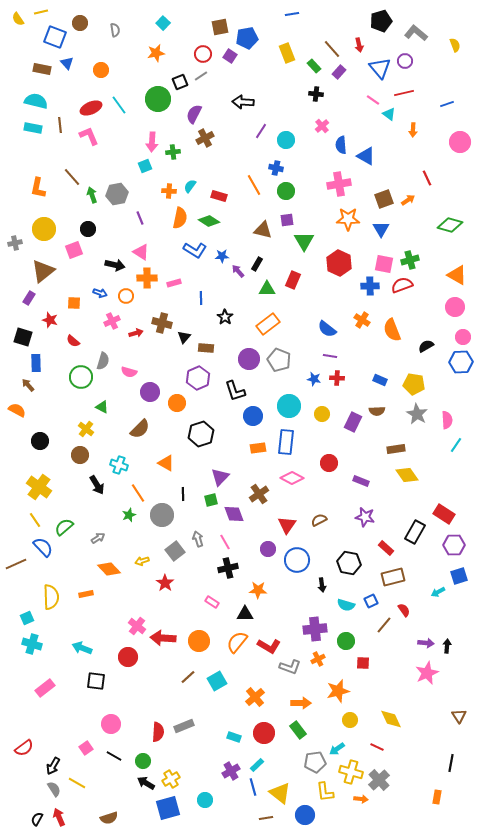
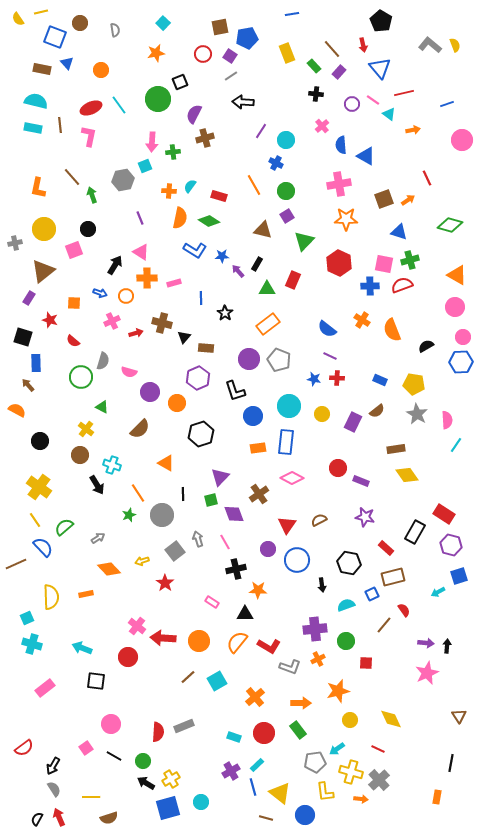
black pentagon at (381, 21): rotated 25 degrees counterclockwise
gray L-shape at (416, 33): moved 14 px right, 12 px down
red arrow at (359, 45): moved 4 px right
purple circle at (405, 61): moved 53 px left, 43 px down
gray line at (201, 76): moved 30 px right
orange arrow at (413, 130): rotated 104 degrees counterclockwise
pink L-shape at (89, 136): rotated 35 degrees clockwise
brown cross at (205, 138): rotated 12 degrees clockwise
pink circle at (460, 142): moved 2 px right, 2 px up
blue cross at (276, 168): moved 5 px up; rotated 16 degrees clockwise
gray hexagon at (117, 194): moved 6 px right, 14 px up
orange star at (348, 219): moved 2 px left
purple square at (287, 220): moved 4 px up; rotated 24 degrees counterclockwise
blue triangle at (381, 229): moved 18 px right, 3 px down; rotated 42 degrees counterclockwise
green triangle at (304, 241): rotated 15 degrees clockwise
black arrow at (115, 265): rotated 72 degrees counterclockwise
black star at (225, 317): moved 4 px up
purple line at (330, 356): rotated 16 degrees clockwise
brown semicircle at (377, 411): rotated 35 degrees counterclockwise
red circle at (329, 463): moved 9 px right, 5 px down
cyan cross at (119, 465): moved 7 px left
purple hexagon at (454, 545): moved 3 px left; rotated 15 degrees clockwise
black cross at (228, 568): moved 8 px right, 1 px down
blue square at (371, 601): moved 1 px right, 7 px up
cyan semicircle at (346, 605): rotated 144 degrees clockwise
red square at (363, 663): moved 3 px right
red line at (377, 747): moved 1 px right, 2 px down
yellow line at (77, 783): moved 14 px right, 14 px down; rotated 30 degrees counterclockwise
cyan circle at (205, 800): moved 4 px left, 2 px down
brown line at (266, 818): rotated 24 degrees clockwise
